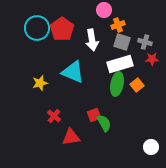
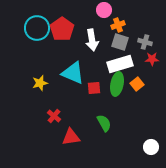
gray square: moved 2 px left
cyan triangle: moved 1 px down
orange square: moved 1 px up
red square: moved 27 px up; rotated 16 degrees clockwise
